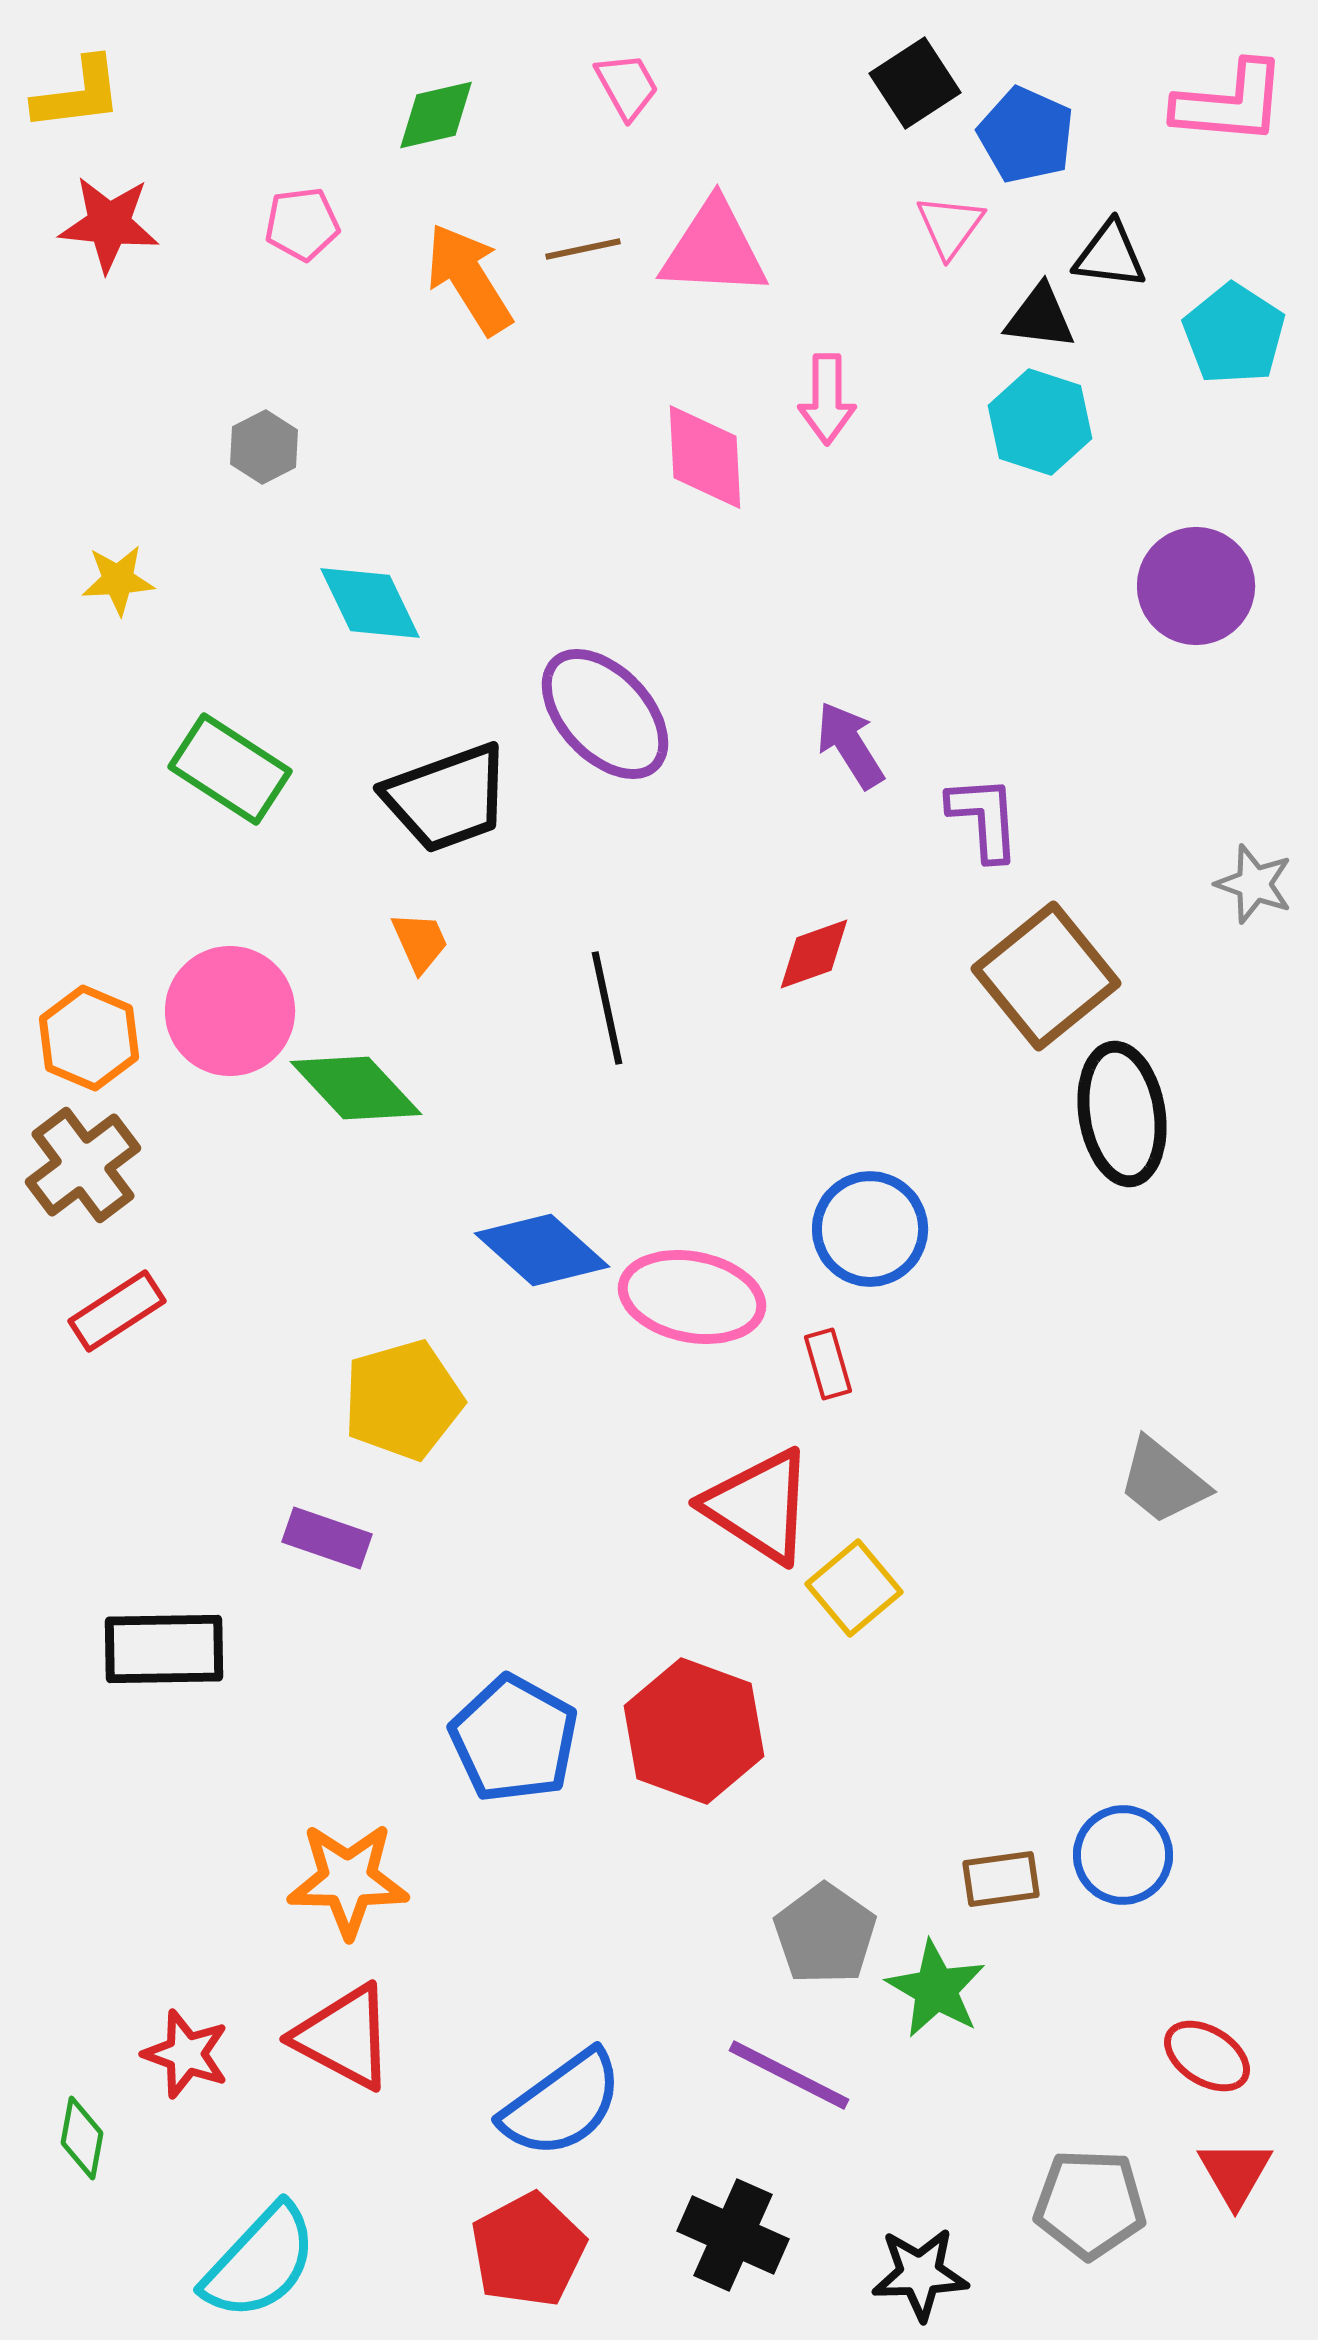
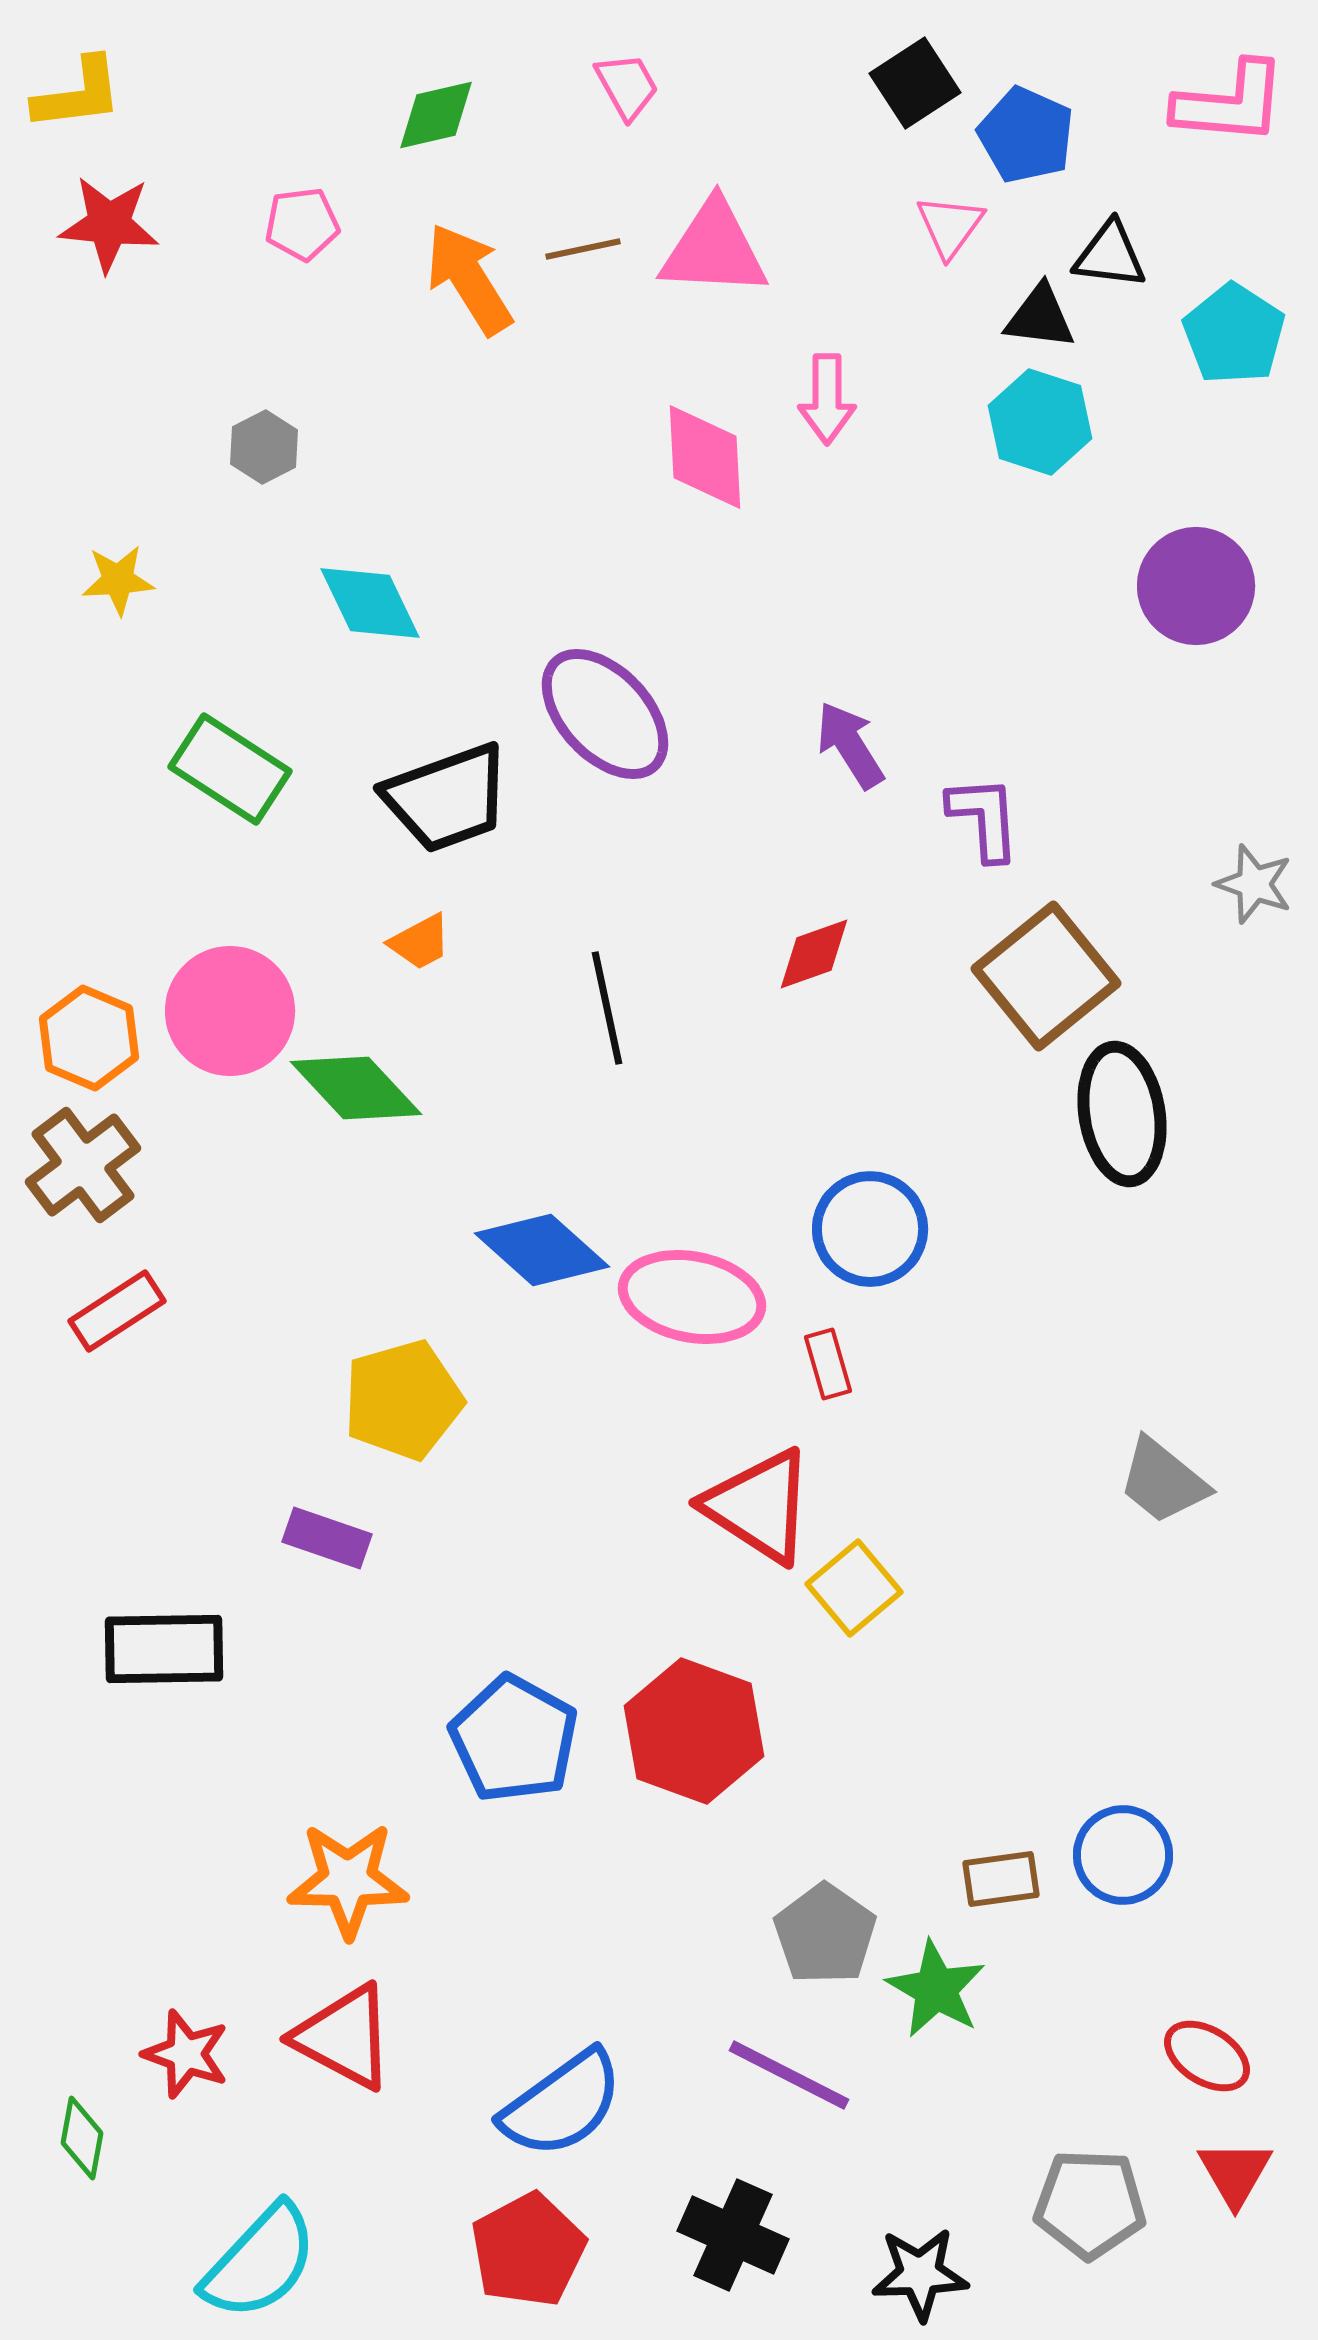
orange trapezoid at (420, 942): rotated 86 degrees clockwise
